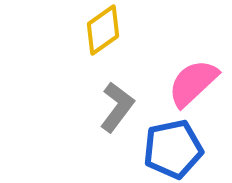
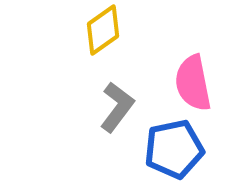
pink semicircle: rotated 58 degrees counterclockwise
blue pentagon: moved 1 px right
